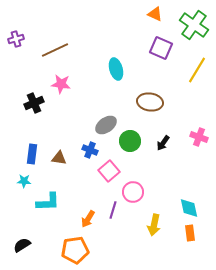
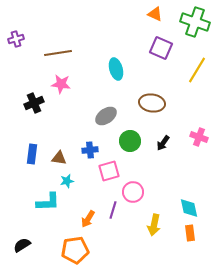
green cross: moved 1 px right, 3 px up; rotated 16 degrees counterclockwise
brown line: moved 3 px right, 3 px down; rotated 16 degrees clockwise
brown ellipse: moved 2 px right, 1 px down
gray ellipse: moved 9 px up
blue cross: rotated 28 degrees counterclockwise
pink square: rotated 25 degrees clockwise
cyan star: moved 43 px right; rotated 16 degrees counterclockwise
